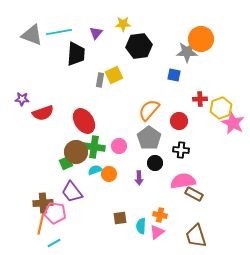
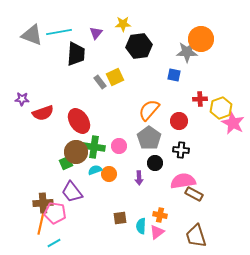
yellow square at (114, 75): moved 1 px right, 2 px down
gray rectangle at (100, 80): moved 2 px down; rotated 48 degrees counterclockwise
red ellipse at (84, 121): moved 5 px left
